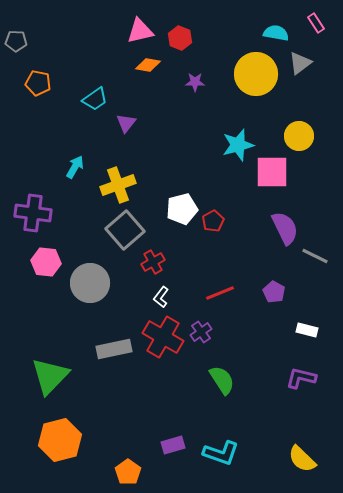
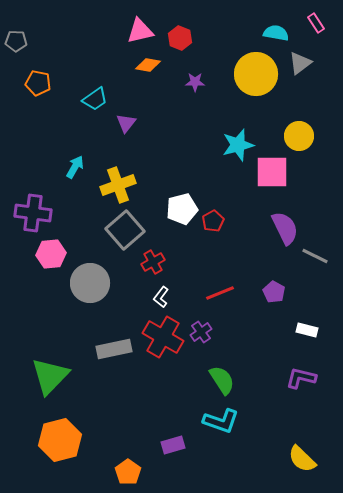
pink hexagon at (46, 262): moved 5 px right, 8 px up; rotated 12 degrees counterclockwise
cyan L-shape at (221, 453): moved 32 px up
